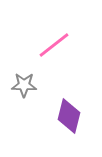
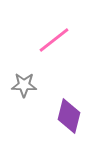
pink line: moved 5 px up
